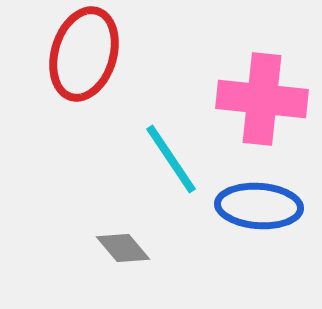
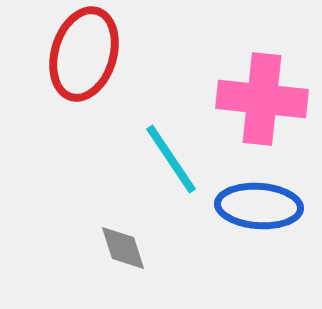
gray diamond: rotated 22 degrees clockwise
